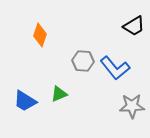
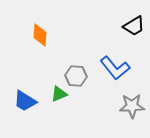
orange diamond: rotated 15 degrees counterclockwise
gray hexagon: moved 7 px left, 15 px down
